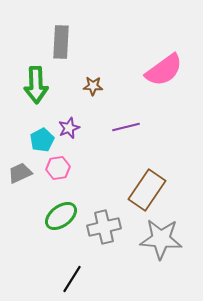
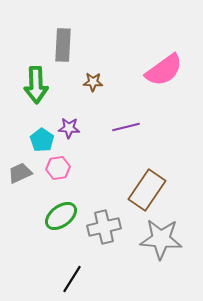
gray rectangle: moved 2 px right, 3 px down
brown star: moved 4 px up
purple star: rotated 25 degrees clockwise
cyan pentagon: rotated 10 degrees counterclockwise
